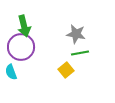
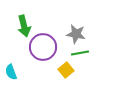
purple circle: moved 22 px right
